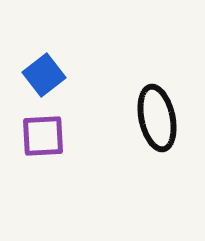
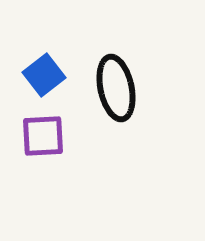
black ellipse: moved 41 px left, 30 px up
